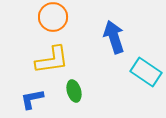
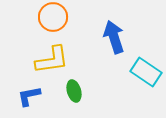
blue L-shape: moved 3 px left, 3 px up
